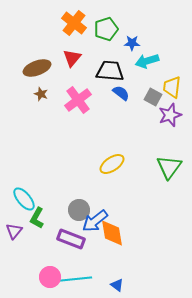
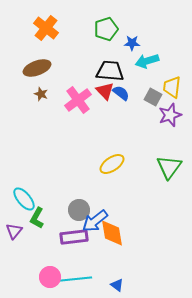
orange cross: moved 28 px left, 5 px down
red triangle: moved 33 px right, 33 px down; rotated 24 degrees counterclockwise
purple rectangle: moved 3 px right, 2 px up; rotated 28 degrees counterclockwise
